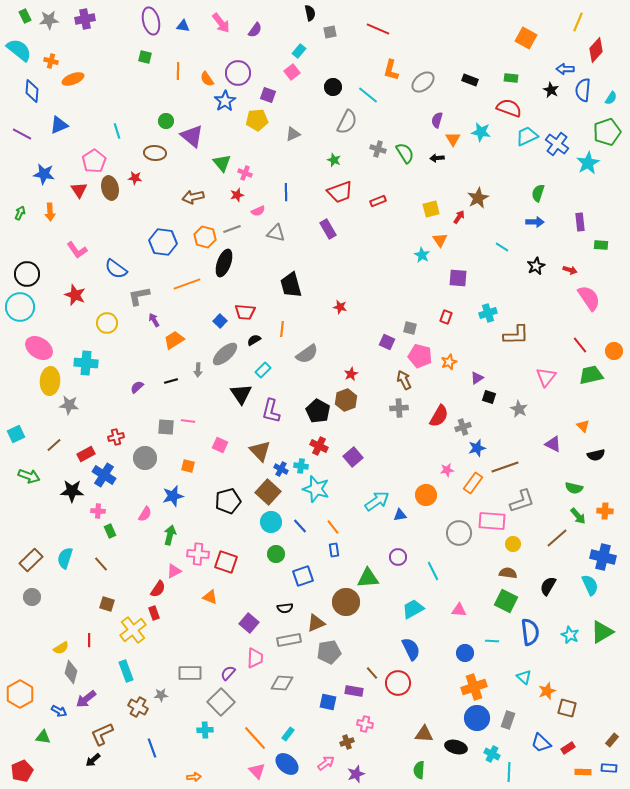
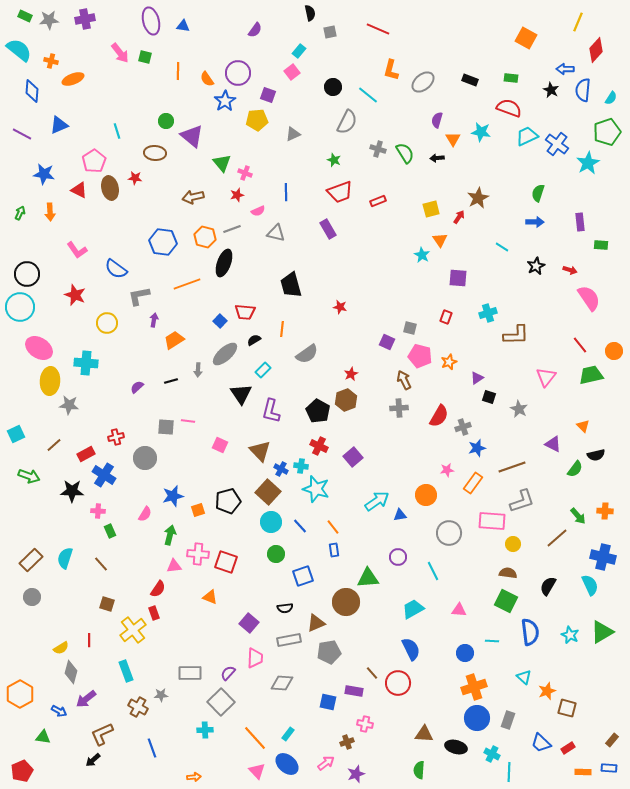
green rectangle at (25, 16): rotated 40 degrees counterclockwise
pink arrow at (221, 23): moved 101 px left, 30 px down
red triangle at (79, 190): rotated 30 degrees counterclockwise
purple arrow at (154, 320): rotated 40 degrees clockwise
orange square at (188, 466): moved 10 px right, 44 px down; rotated 32 degrees counterclockwise
brown line at (505, 467): moved 7 px right
green semicircle at (574, 488): moved 1 px right, 19 px up; rotated 66 degrees counterclockwise
gray circle at (459, 533): moved 10 px left
pink triangle at (174, 571): moved 5 px up; rotated 21 degrees clockwise
